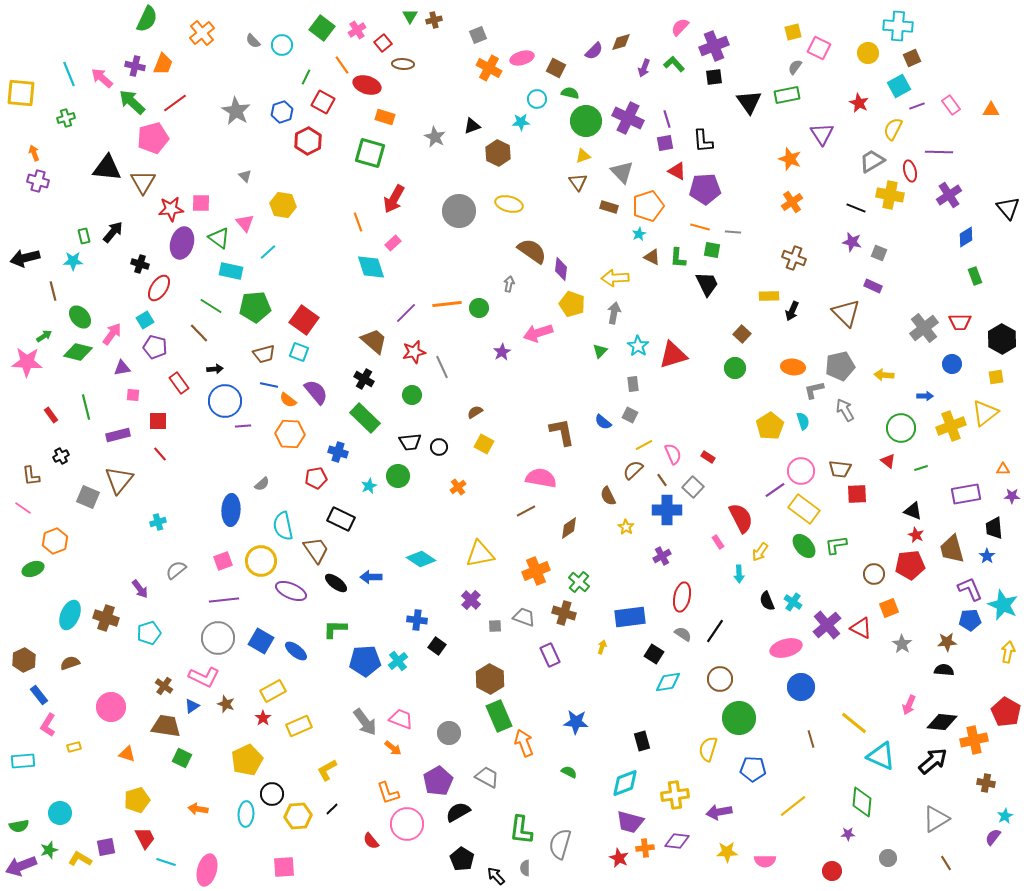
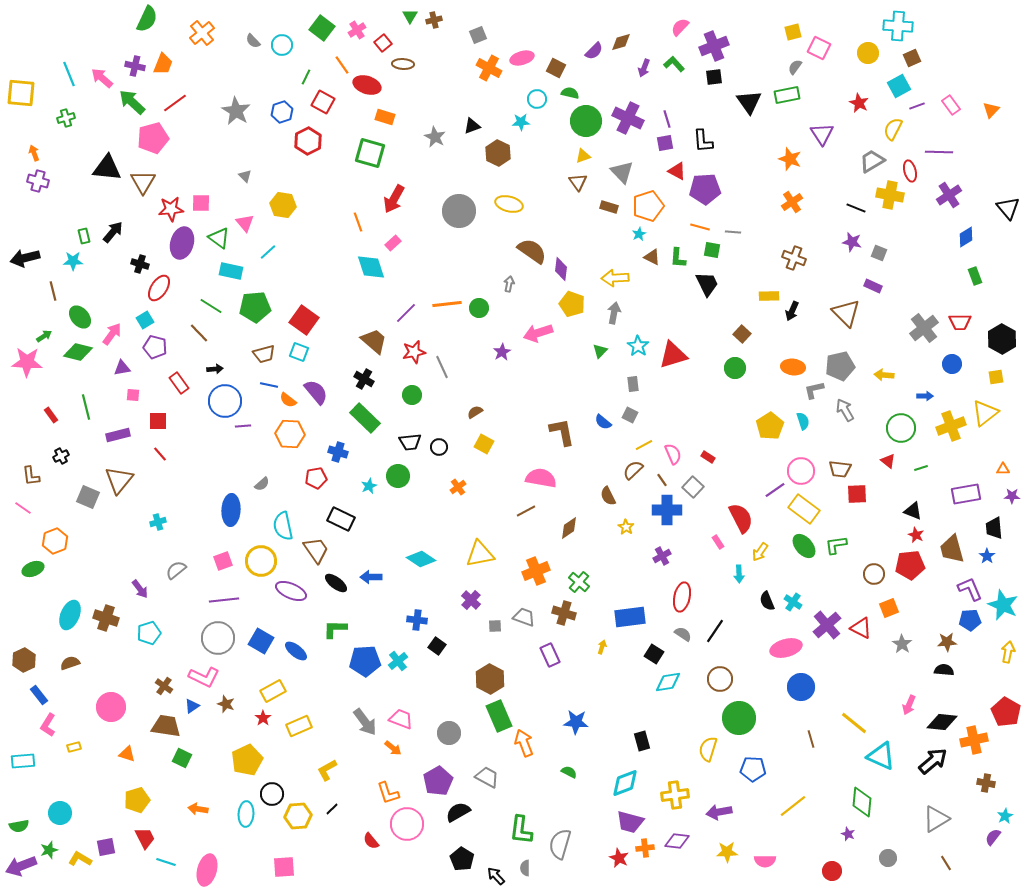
orange triangle at (991, 110): rotated 48 degrees counterclockwise
purple star at (848, 834): rotated 24 degrees clockwise
